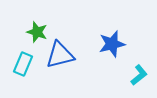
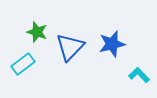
blue triangle: moved 10 px right, 8 px up; rotated 32 degrees counterclockwise
cyan rectangle: rotated 30 degrees clockwise
cyan L-shape: rotated 95 degrees counterclockwise
